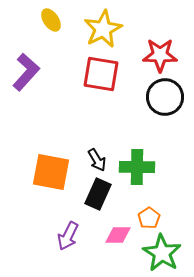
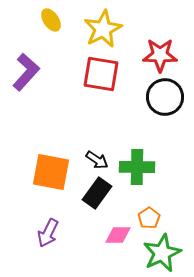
black arrow: rotated 25 degrees counterclockwise
black rectangle: moved 1 px left, 1 px up; rotated 12 degrees clockwise
purple arrow: moved 20 px left, 3 px up
green star: rotated 15 degrees clockwise
